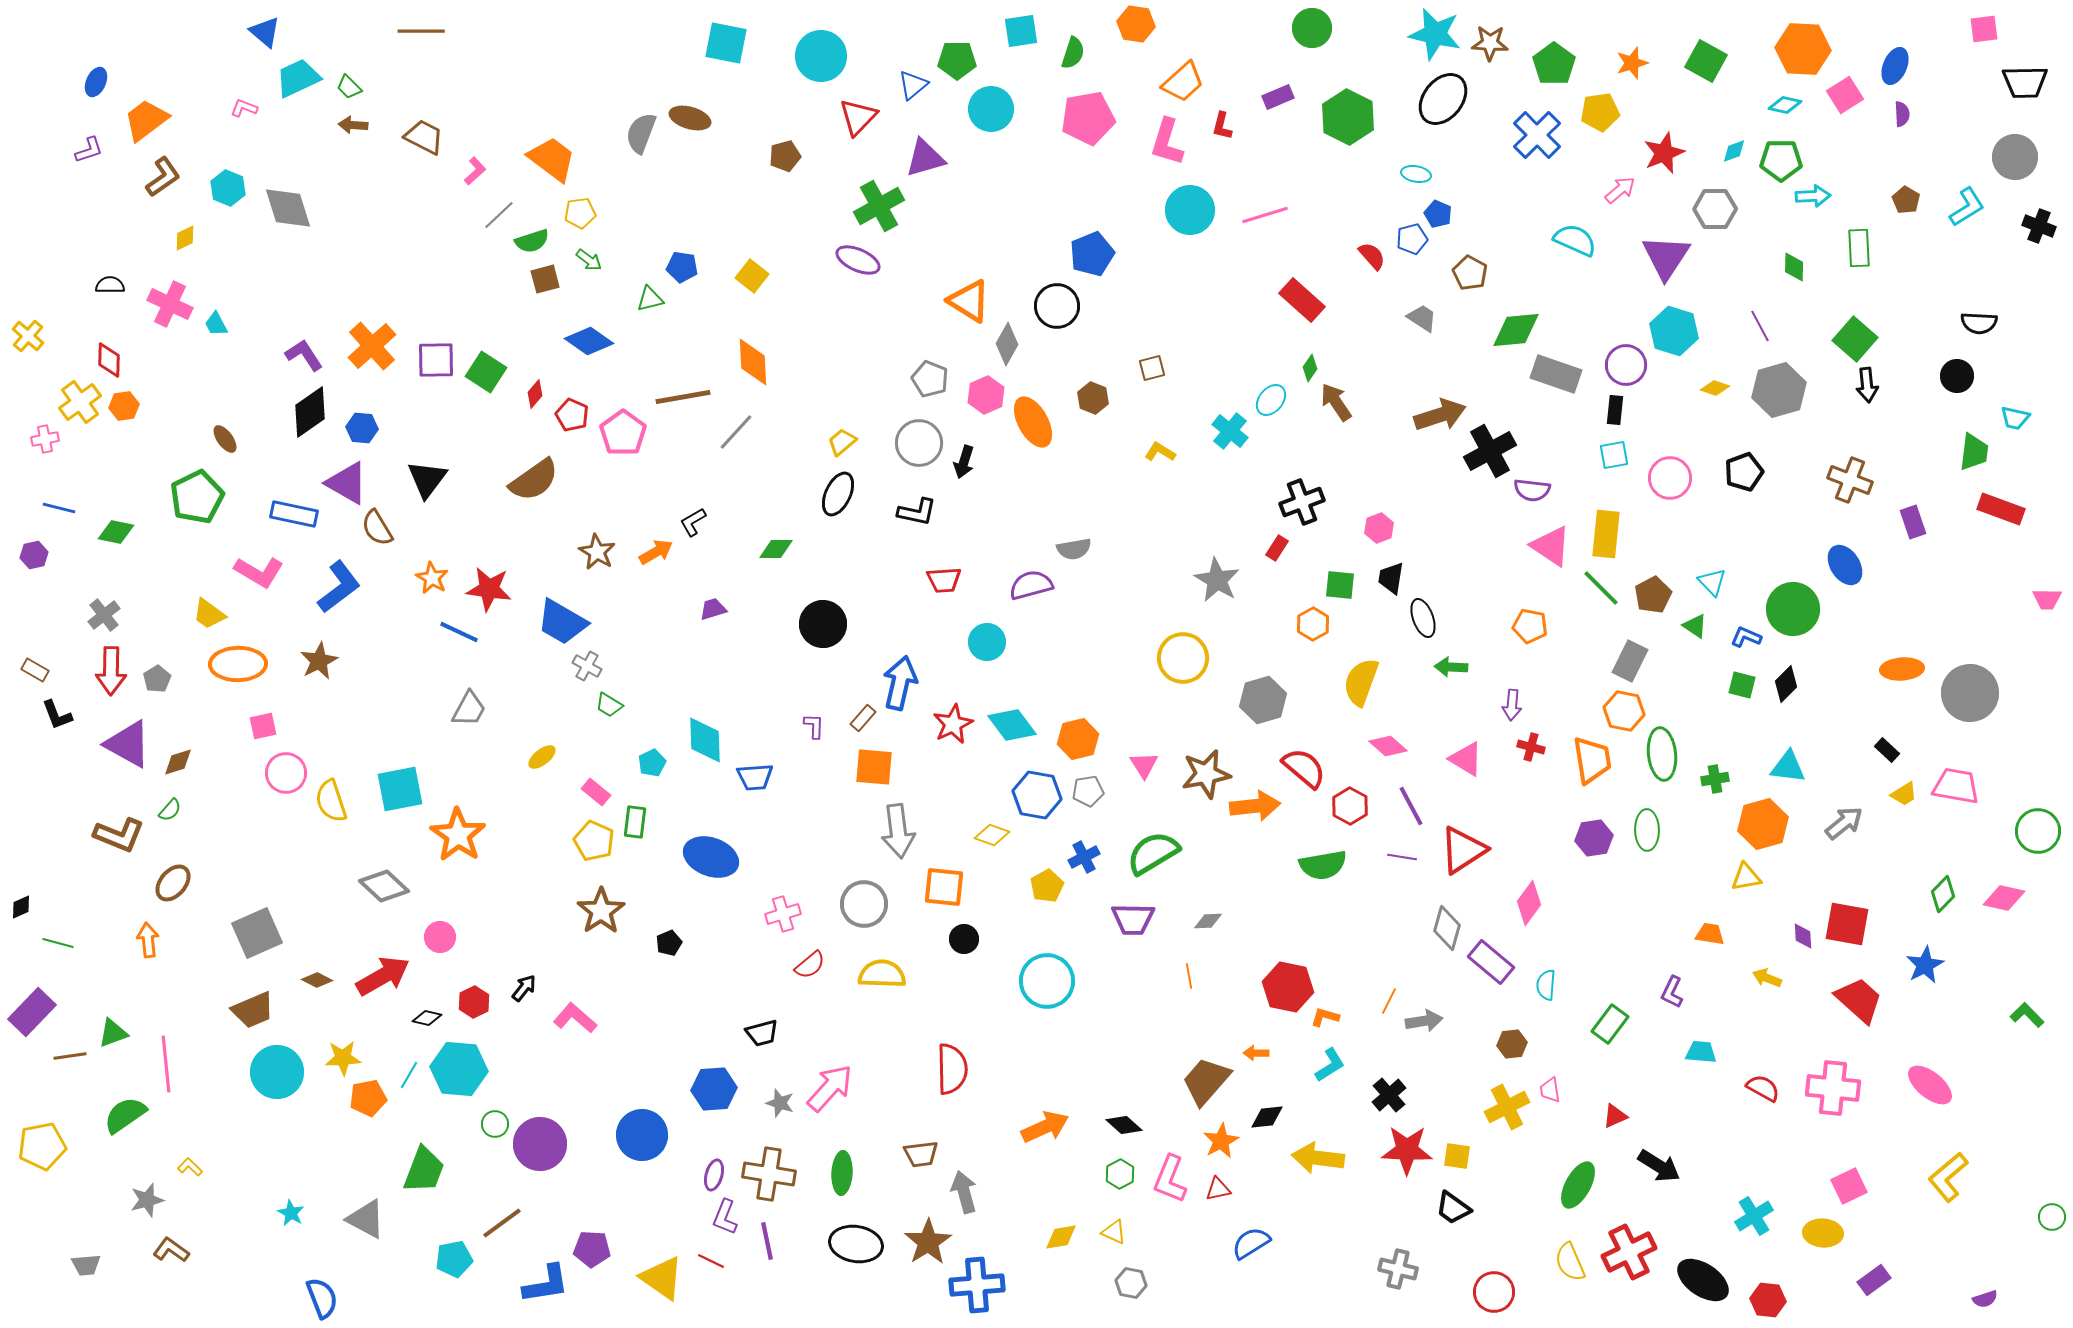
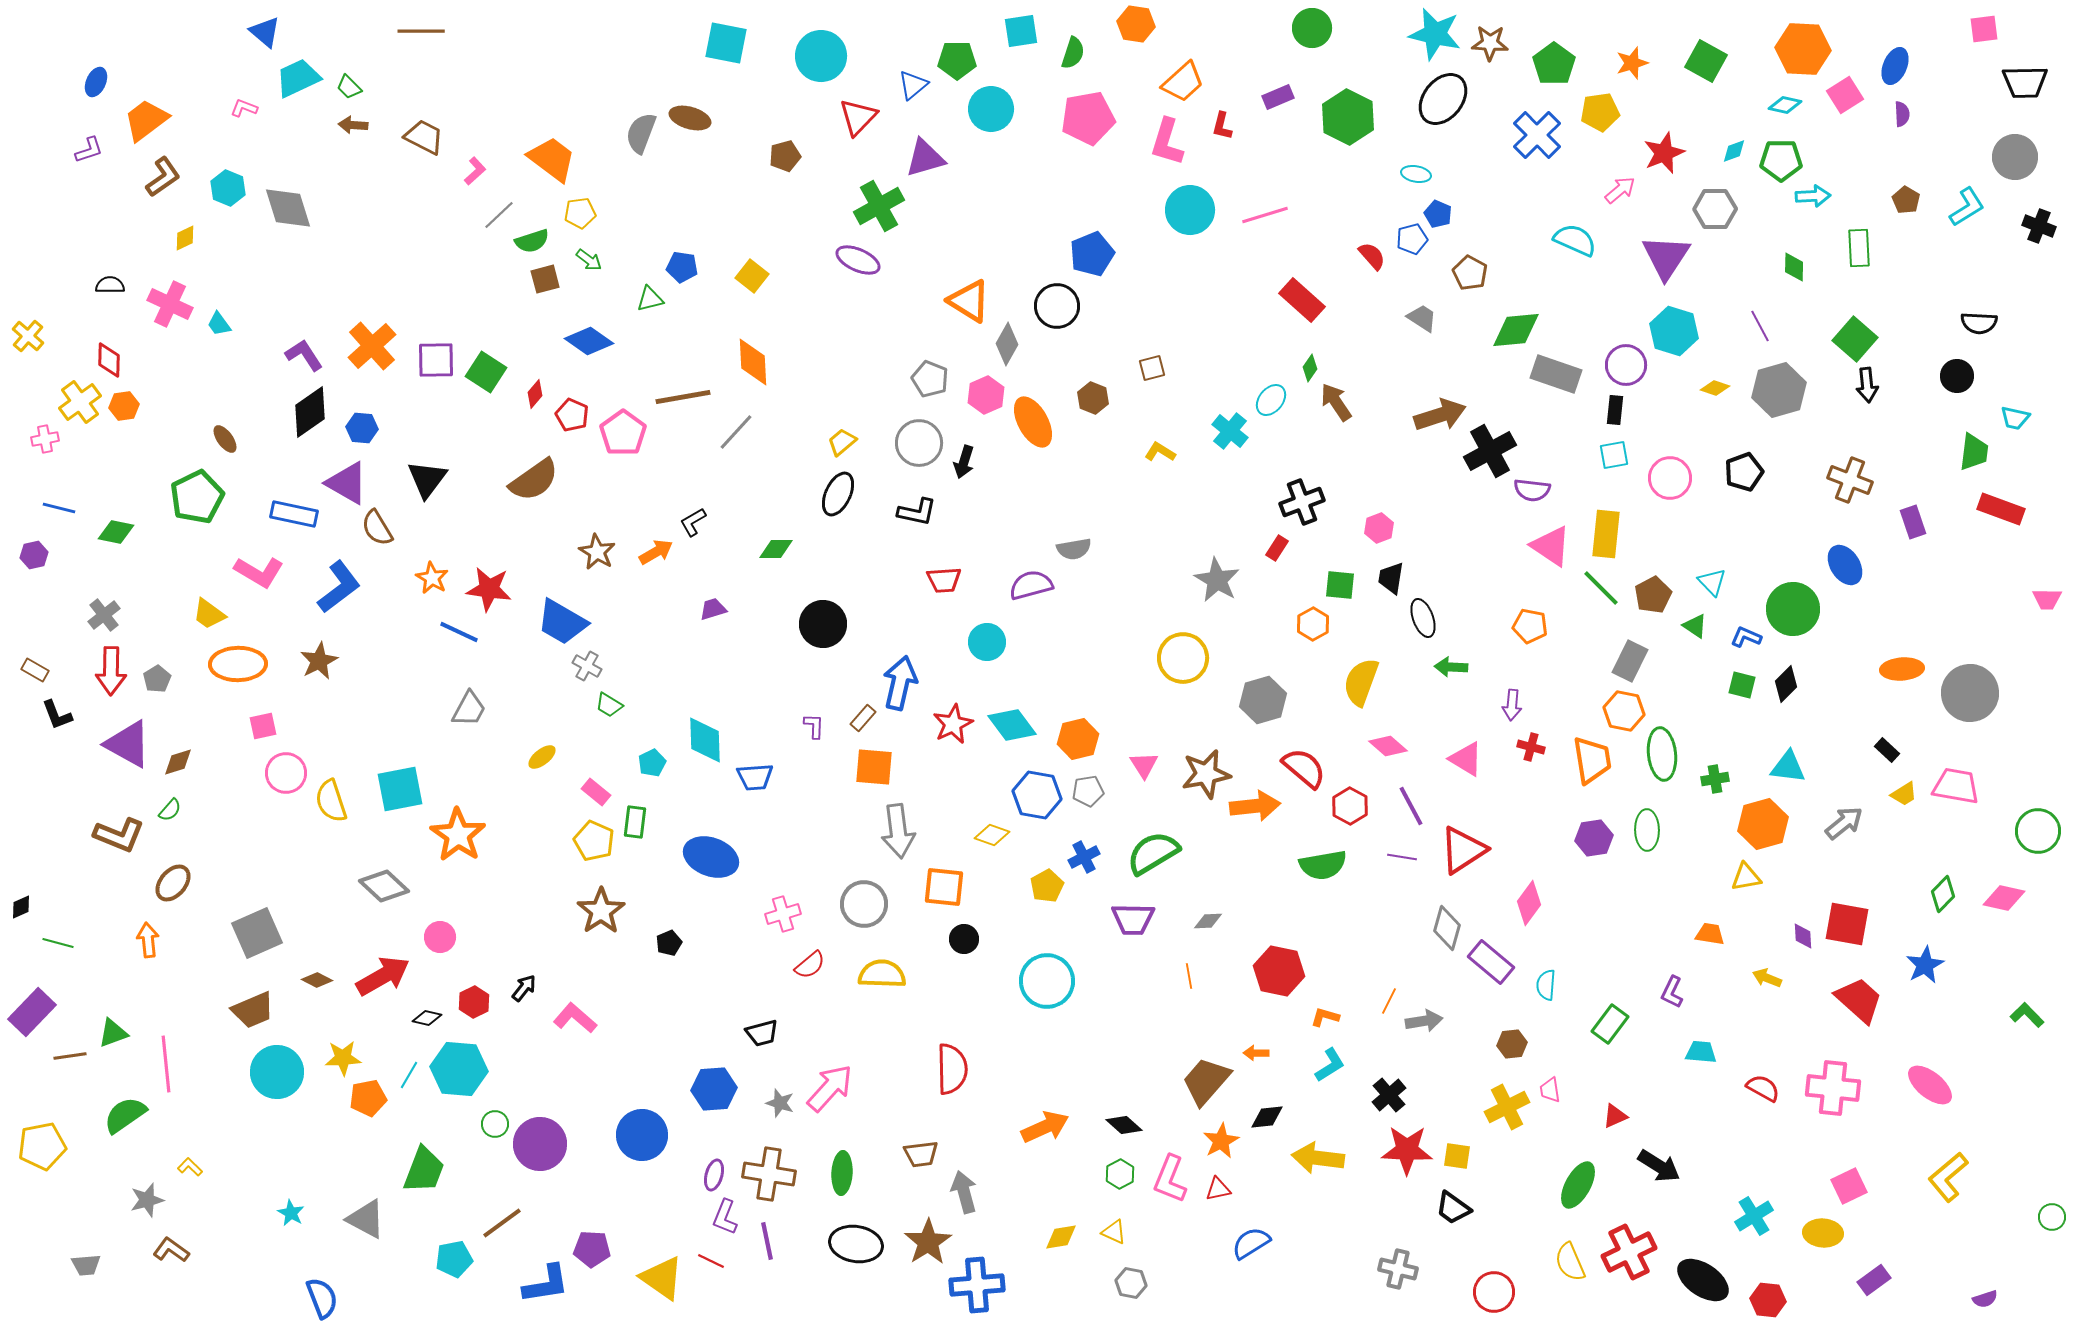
cyan trapezoid at (216, 324): moved 3 px right; rotated 8 degrees counterclockwise
red hexagon at (1288, 987): moved 9 px left, 16 px up
